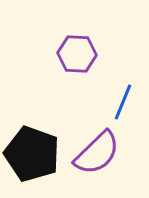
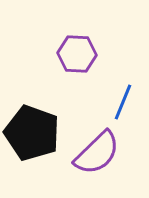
black pentagon: moved 21 px up
